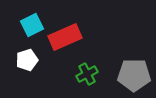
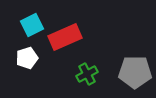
white pentagon: moved 2 px up
gray pentagon: moved 1 px right, 3 px up
